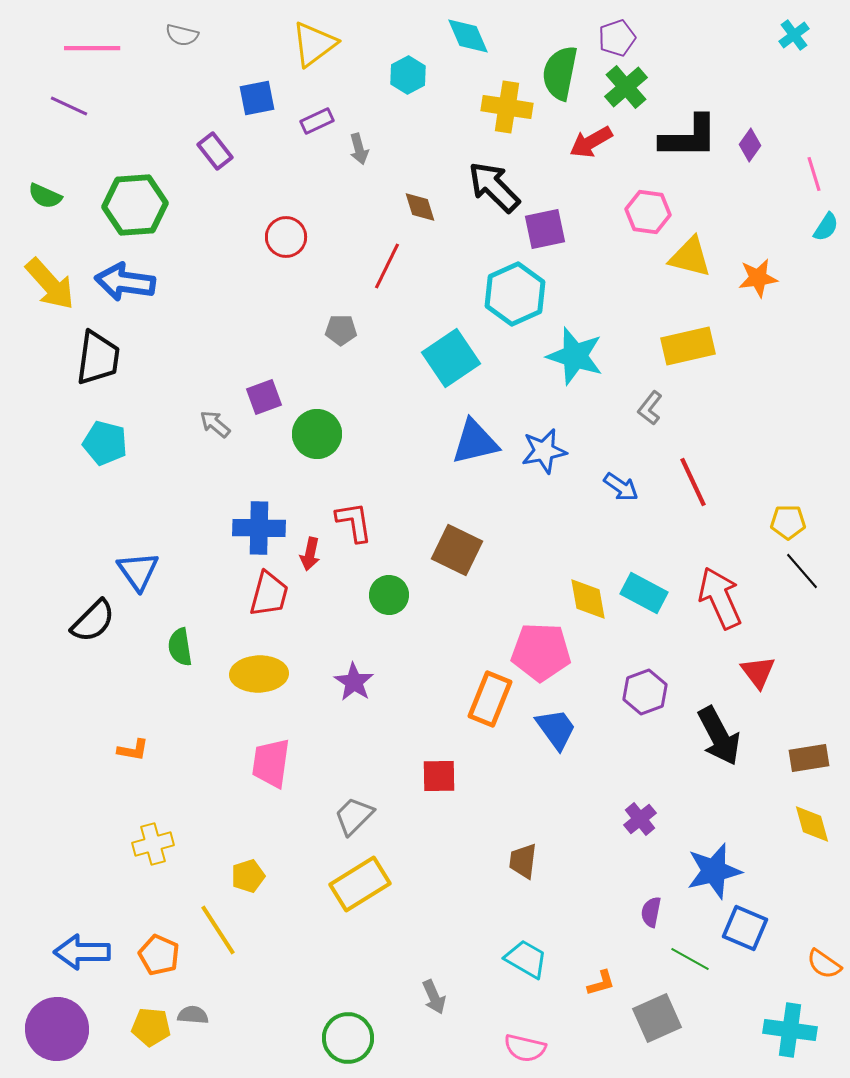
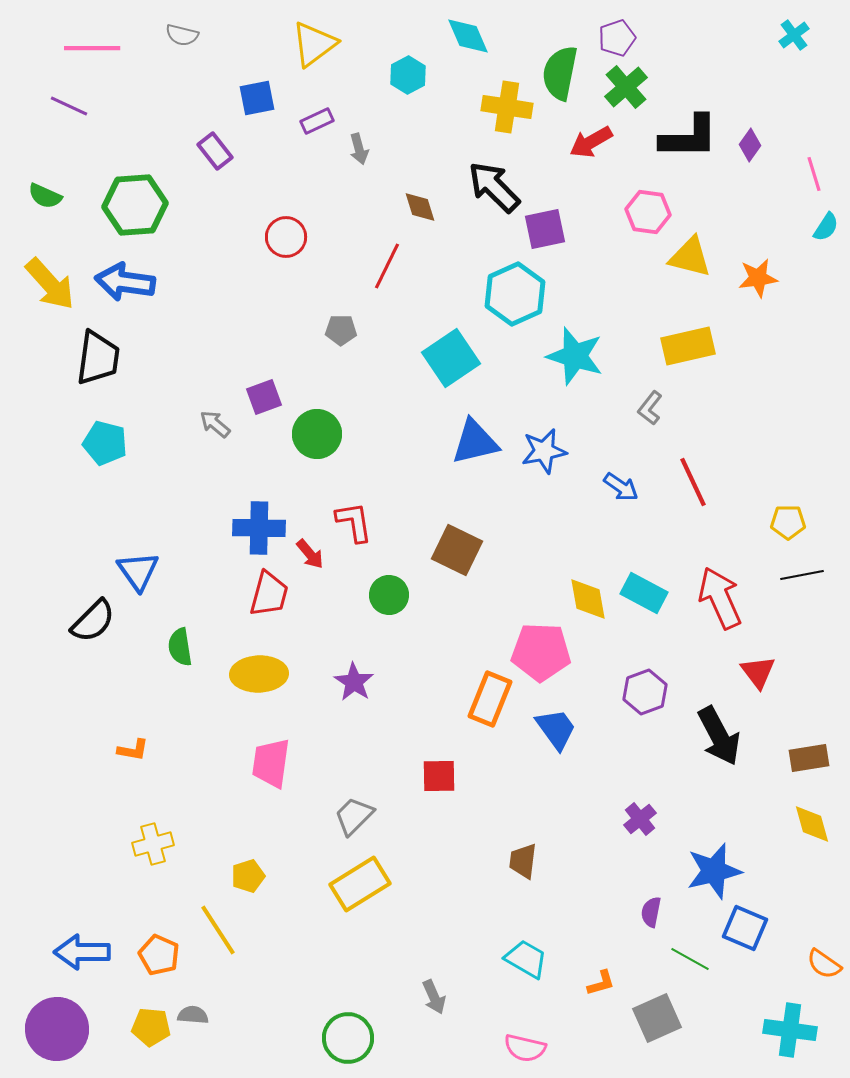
red arrow at (310, 554): rotated 52 degrees counterclockwise
black line at (802, 571): moved 4 px down; rotated 60 degrees counterclockwise
